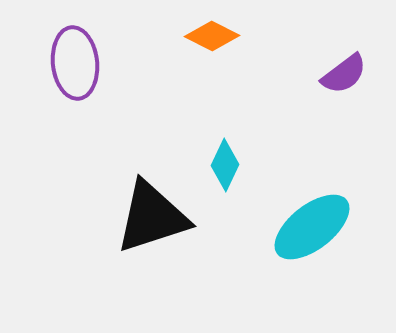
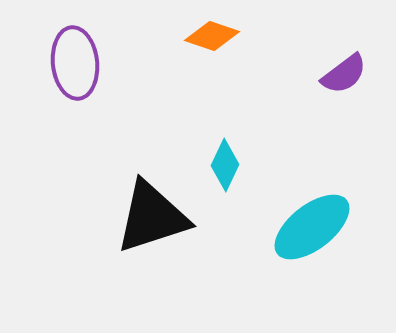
orange diamond: rotated 8 degrees counterclockwise
